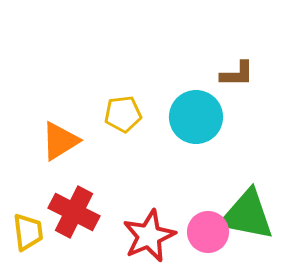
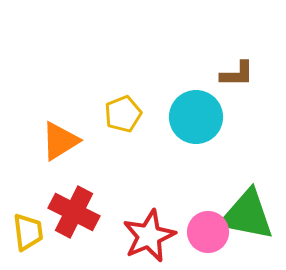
yellow pentagon: rotated 15 degrees counterclockwise
